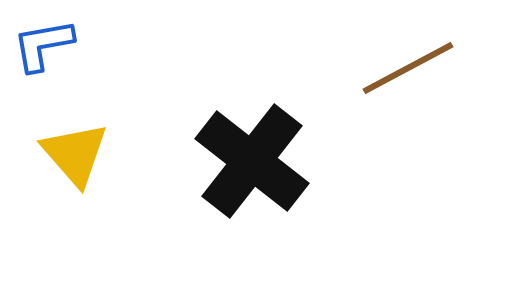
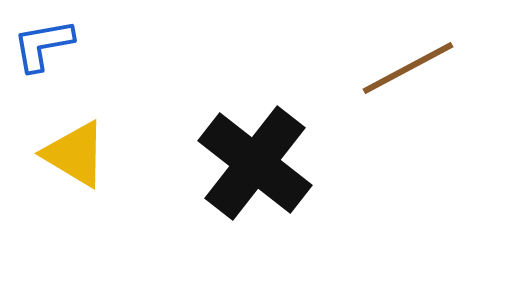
yellow triangle: rotated 18 degrees counterclockwise
black cross: moved 3 px right, 2 px down
